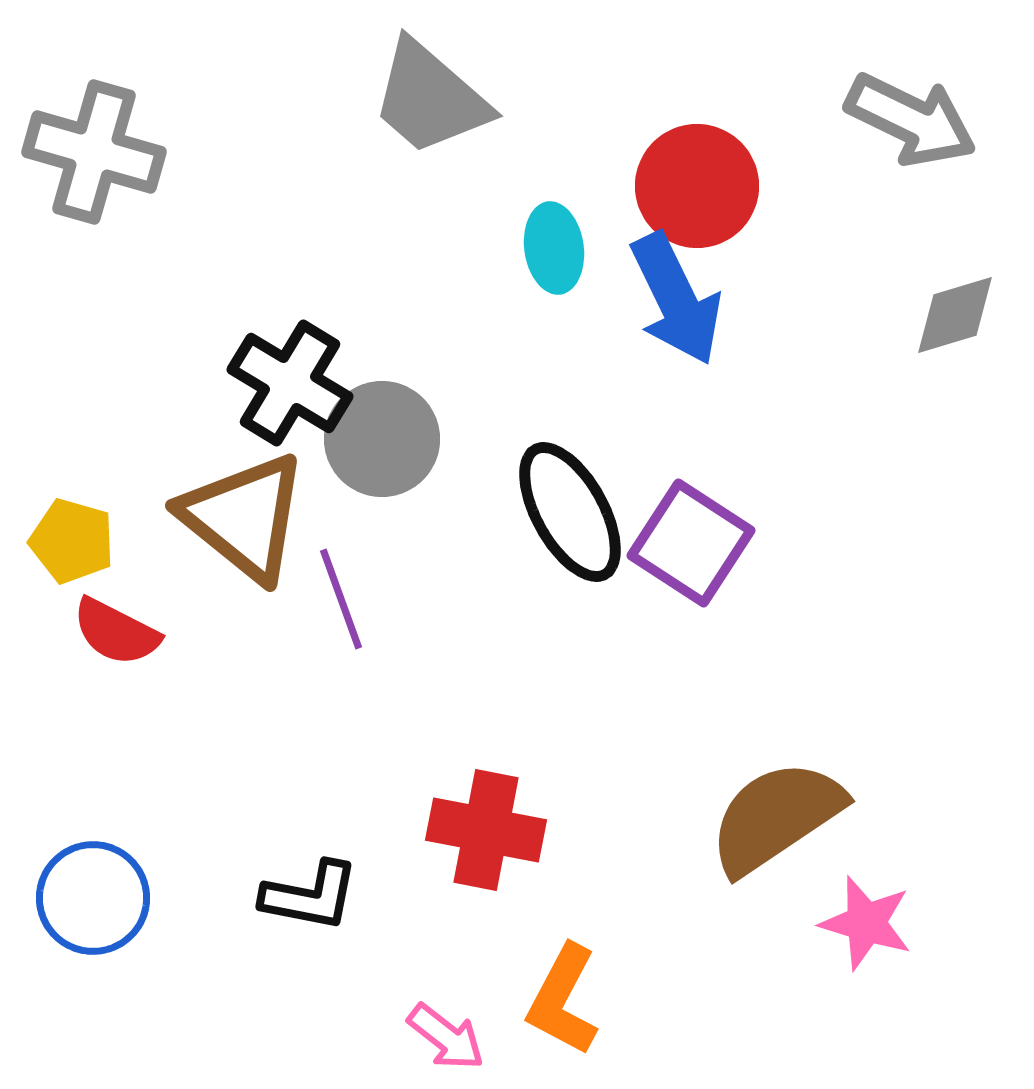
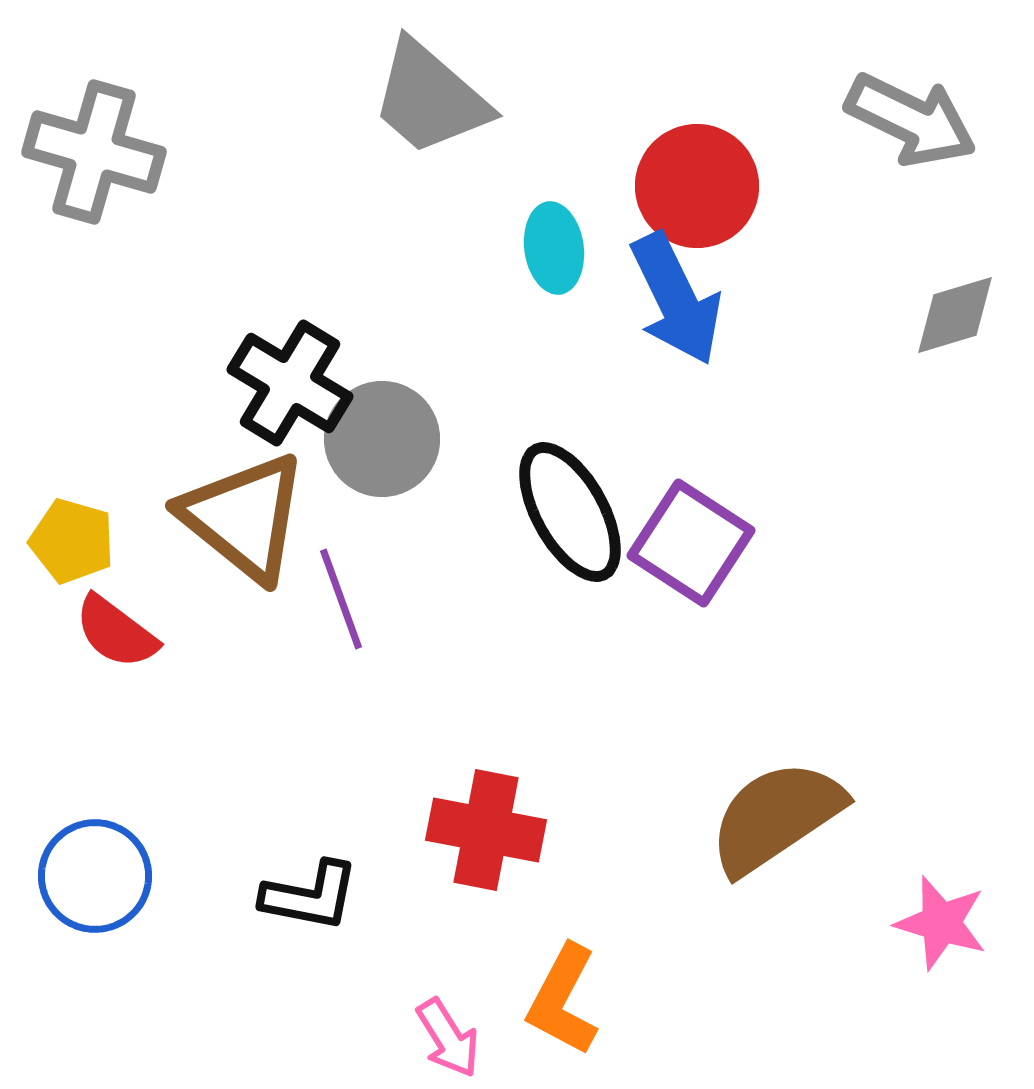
red semicircle: rotated 10 degrees clockwise
blue circle: moved 2 px right, 22 px up
pink star: moved 75 px right
pink arrow: moved 2 px right, 1 px down; rotated 20 degrees clockwise
